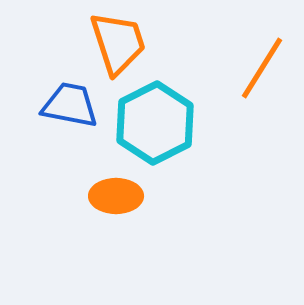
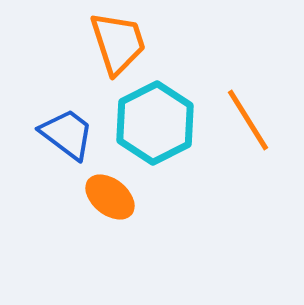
orange line: moved 14 px left, 52 px down; rotated 64 degrees counterclockwise
blue trapezoid: moved 3 px left, 29 px down; rotated 26 degrees clockwise
orange ellipse: moved 6 px left, 1 px down; rotated 39 degrees clockwise
